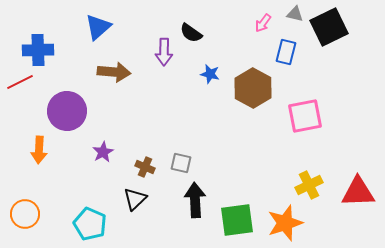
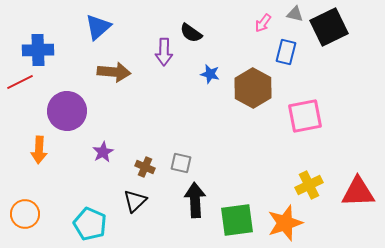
black triangle: moved 2 px down
